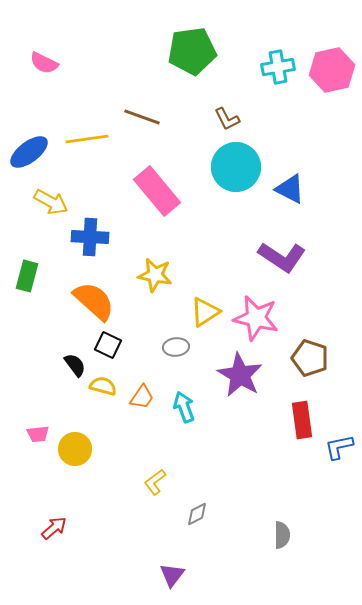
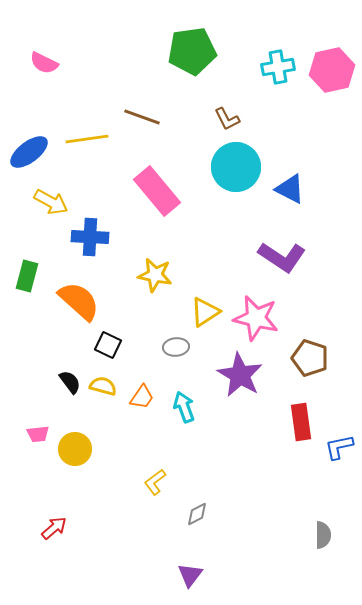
orange semicircle: moved 15 px left
black semicircle: moved 5 px left, 17 px down
red rectangle: moved 1 px left, 2 px down
gray semicircle: moved 41 px right
purple triangle: moved 18 px right
